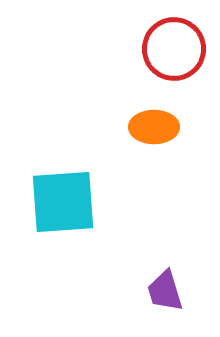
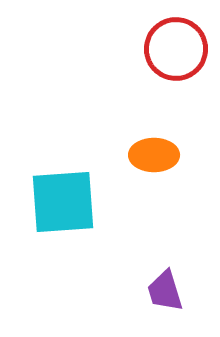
red circle: moved 2 px right
orange ellipse: moved 28 px down
